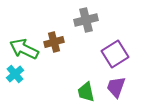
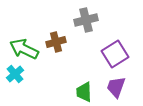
brown cross: moved 2 px right
green trapezoid: moved 2 px left; rotated 10 degrees clockwise
